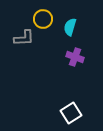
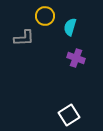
yellow circle: moved 2 px right, 3 px up
purple cross: moved 1 px right, 1 px down
white square: moved 2 px left, 2 px down
